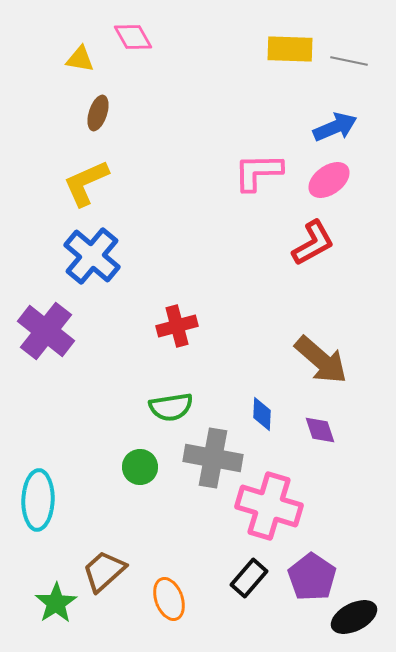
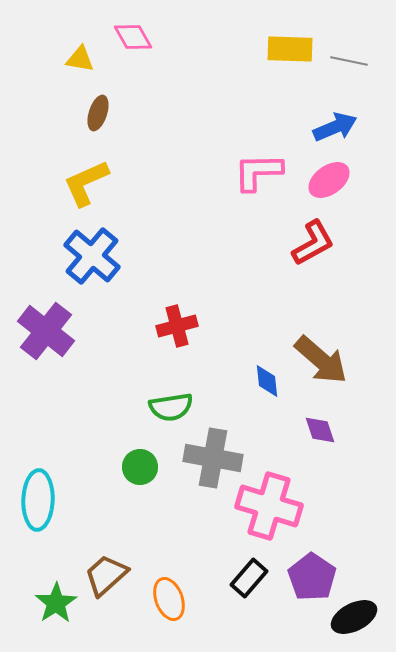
blue diamond: moved 5 px right, 33 px up; rotated 8 degrees counterclockwise
brown trapezoid: moved 2 px right, 4 px down
